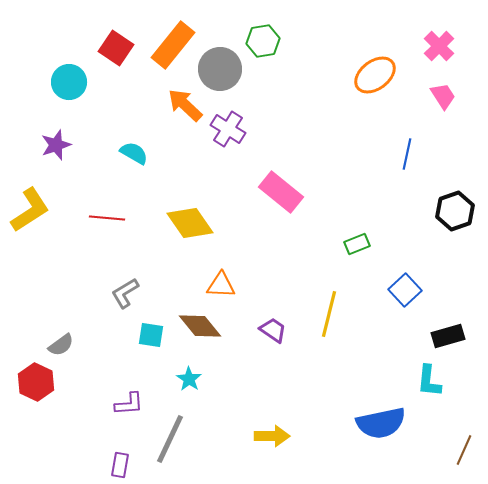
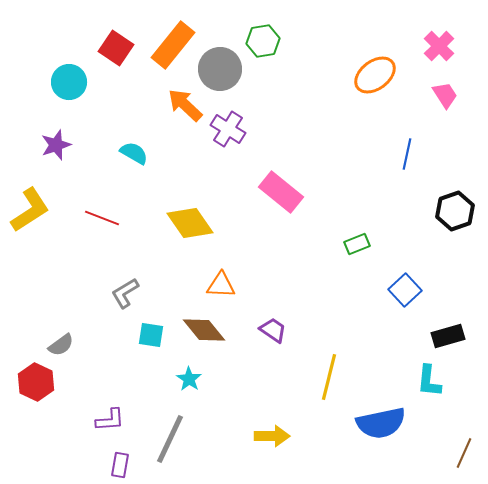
pink trapezoid: moved 2 px right, 1 px up
red line: moved 5 px left; rotated 16 degrees clockwise
yellow line: moved 63 px down
brown diamond: moved 4 px right, 4 px down
purple L-shape: moved 19 px left, 16 px down
brown line: moved 3 px down
